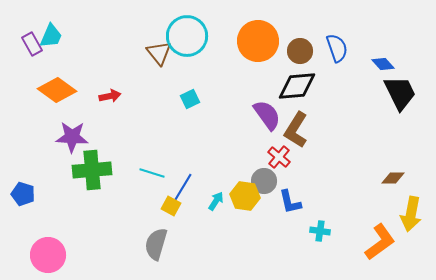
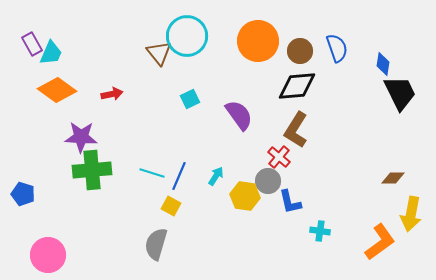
cyan trapezoid: moved 17 px down
blue diamond: rotated 50 degrees clockwise
red arrow: moved 2 px right, 2 px up
purple semicircle: moved 28 px left
purple star: moved 9 px right
gray circle: moved 4 px right
blue line: moved 4 px left, 11 px up; rotated 8 degrees counterclockwise
cyan arrow: moved 25 px up
